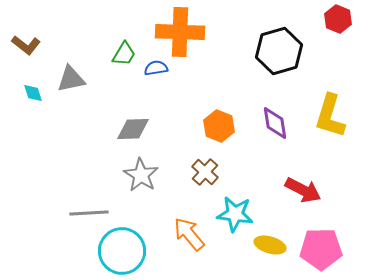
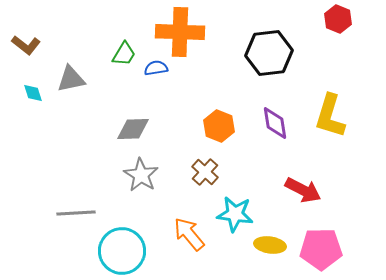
black hexagon: moved 10 px left, 2 px down; rotated 9 degrees clockwise
gray line: moved 13 px left
yellow ellipse: rotated 8 degrees counterclockwise
